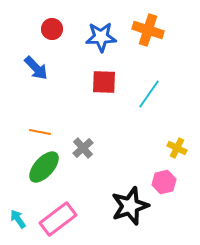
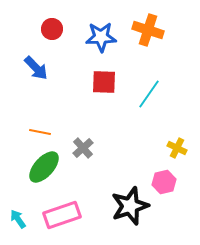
pink rectangle: moved 4 px right, 4 px up; rotated 18 degrees clockwise
